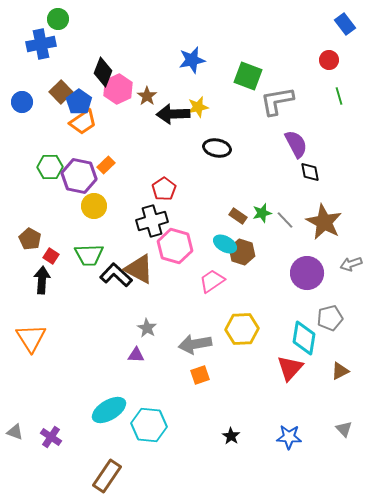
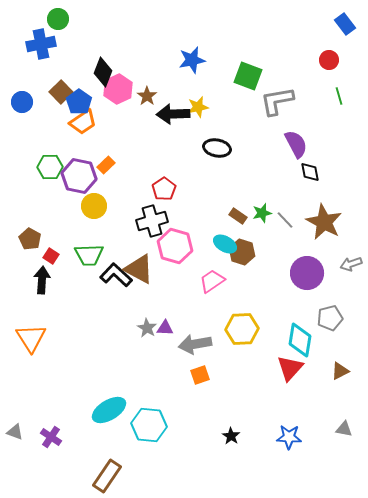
cyan diamond at (304, 338): moved 4 px left, 2 px down
purple triangle at (136, 355): moved 29 px right, 27 px up
gray triangle at (344, 429): rotated 36 degrees counterclockwise
